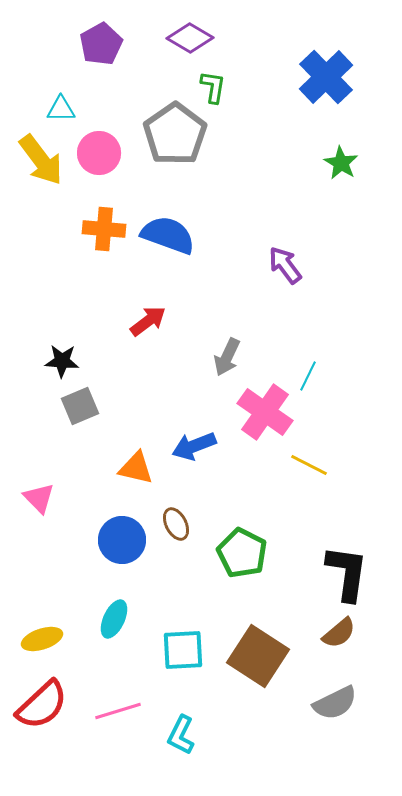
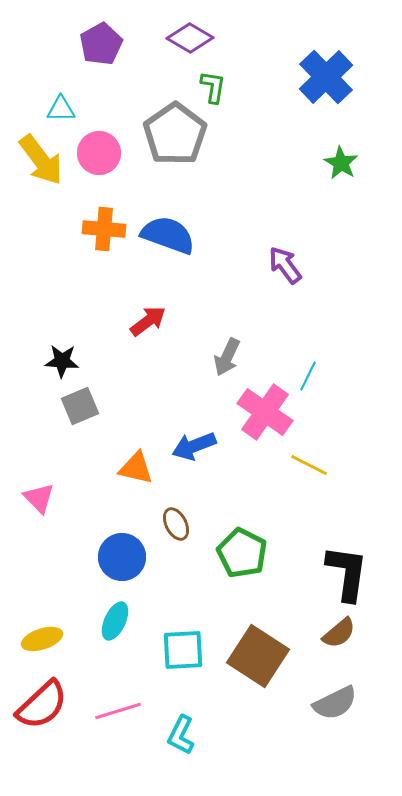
blue circle: moved 17 px down
cyan ellipse: moved 1 px right, 2 px down
